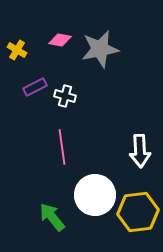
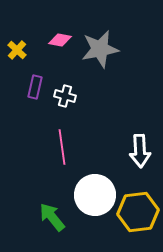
yellow cross: rotated 12 degrees clockwise
purple rectangle: rotated 50 degrees counterclockwise
